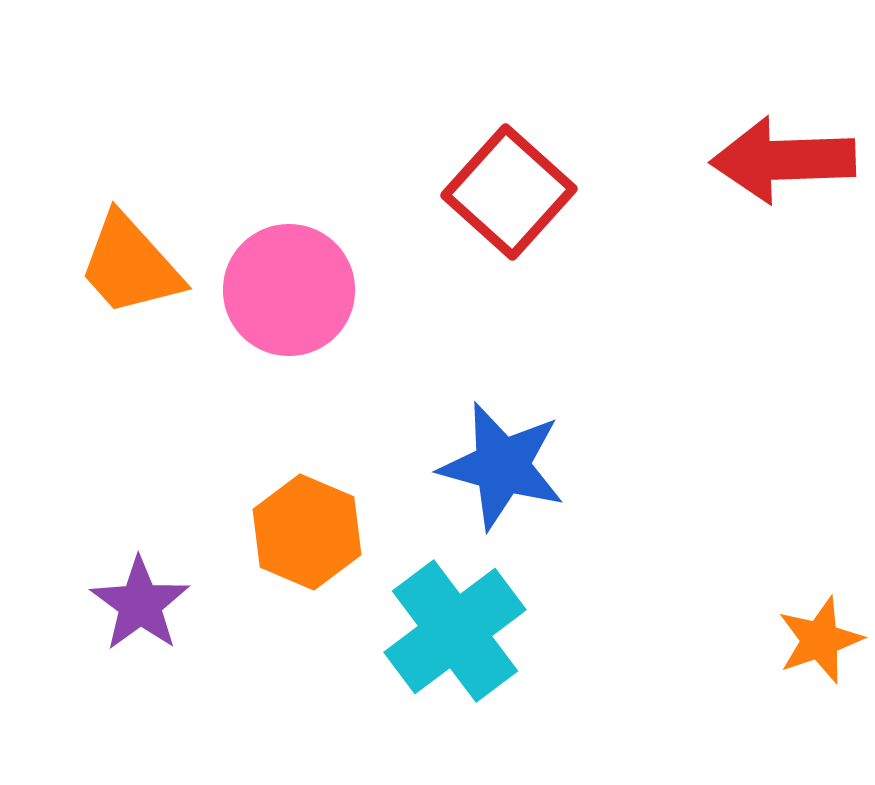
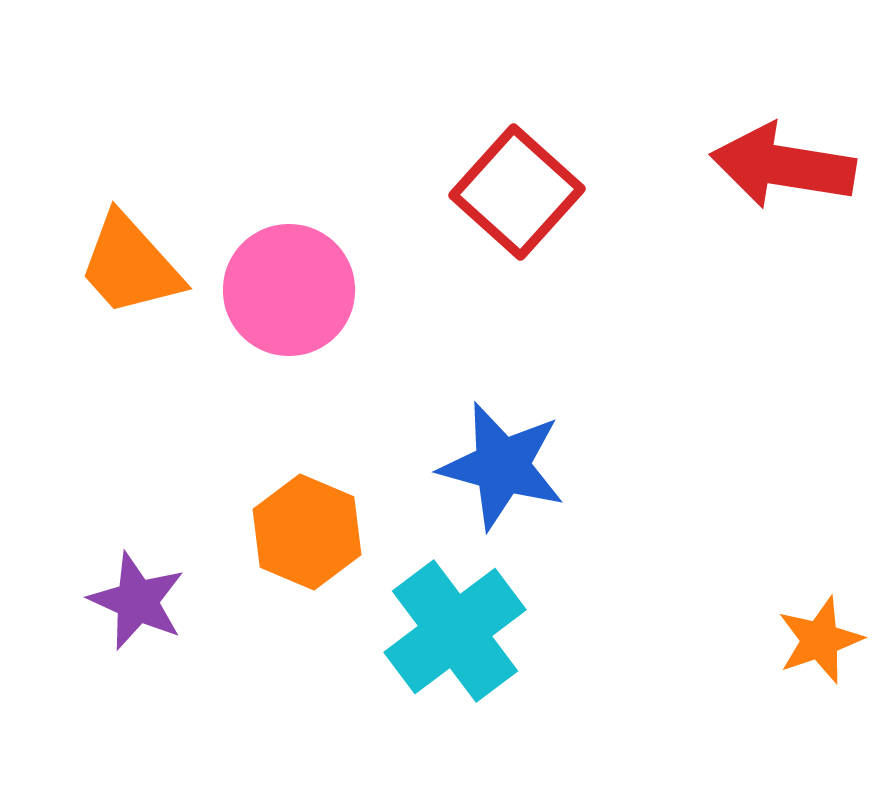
red arrow: moved 6 px down; rotated 11 degrees clockwise
red square: moved 8 px right
purple star: moved 3 px left, 3 px up; rotated 12 degrees counterclockwise
